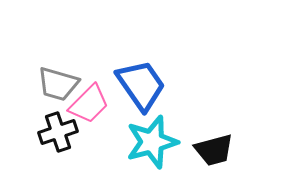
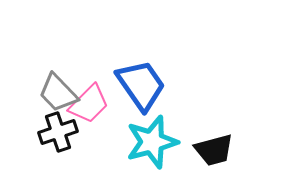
gray trapezoid: moved 9 px down; rotated 30 degrees clockwise
